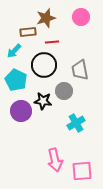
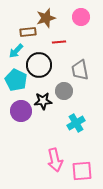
red line: moved 7 px right
cyan arrow: moved 2 px right
black circle: moved 5 px left
black star: rotated 12 degrees counterclockwise
